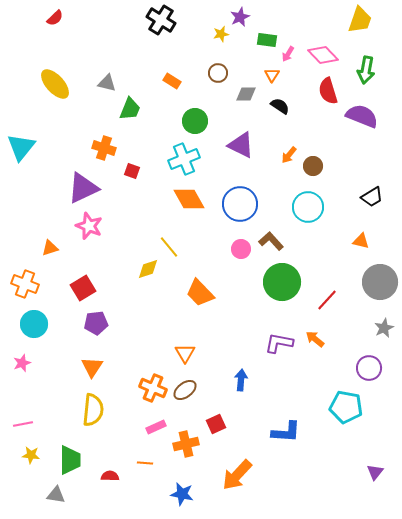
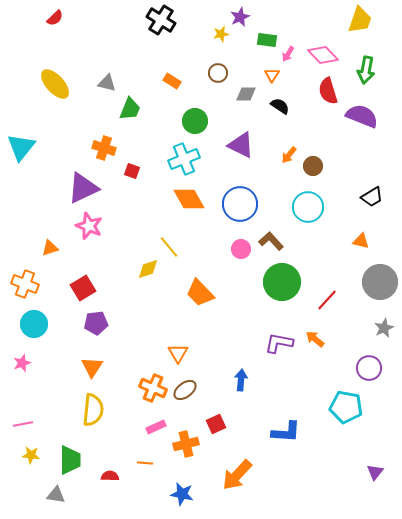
orange triangle at (185, 353): moved 7 px left
